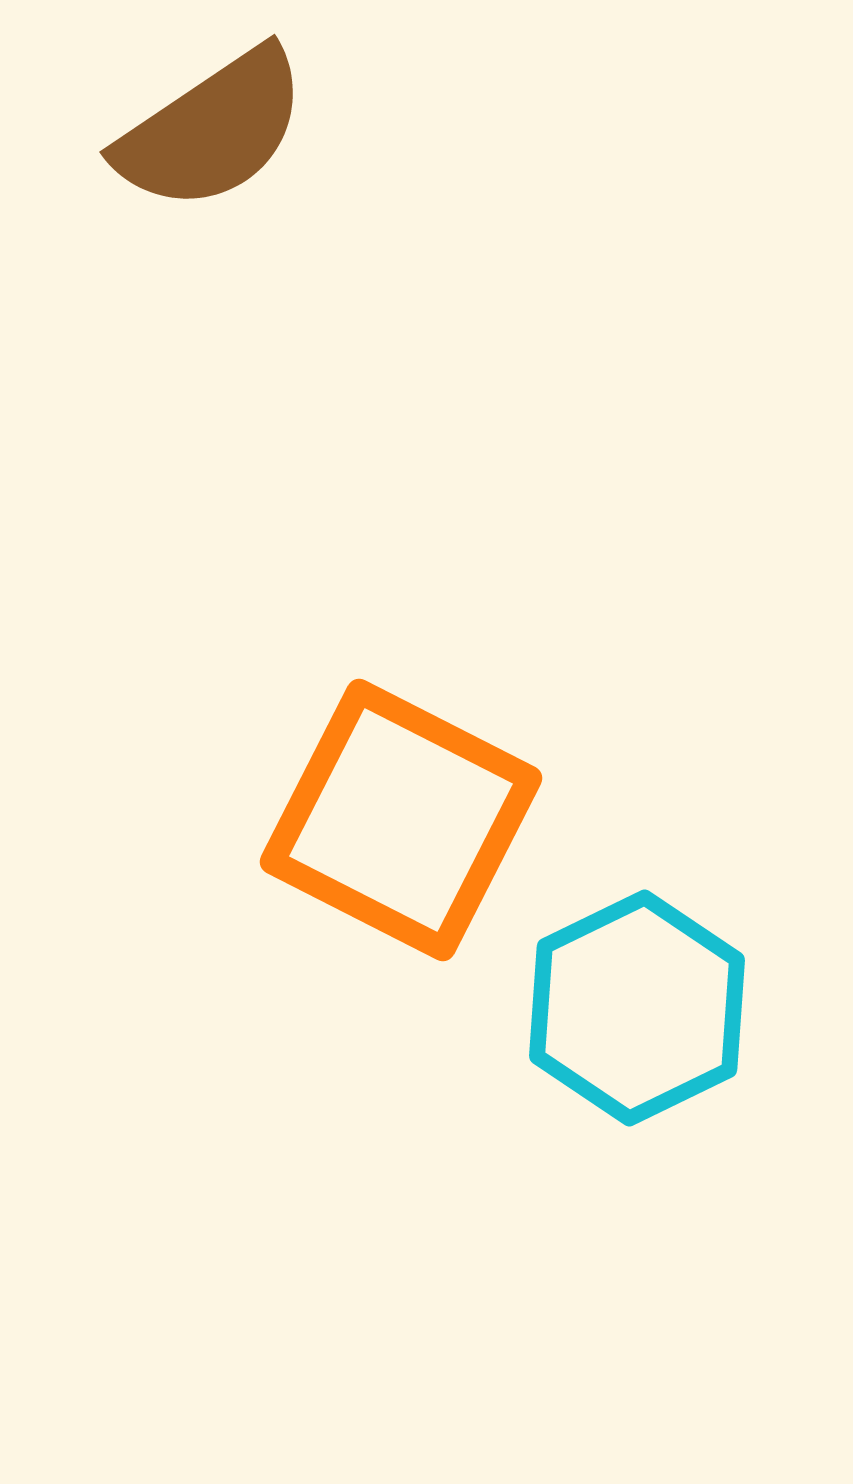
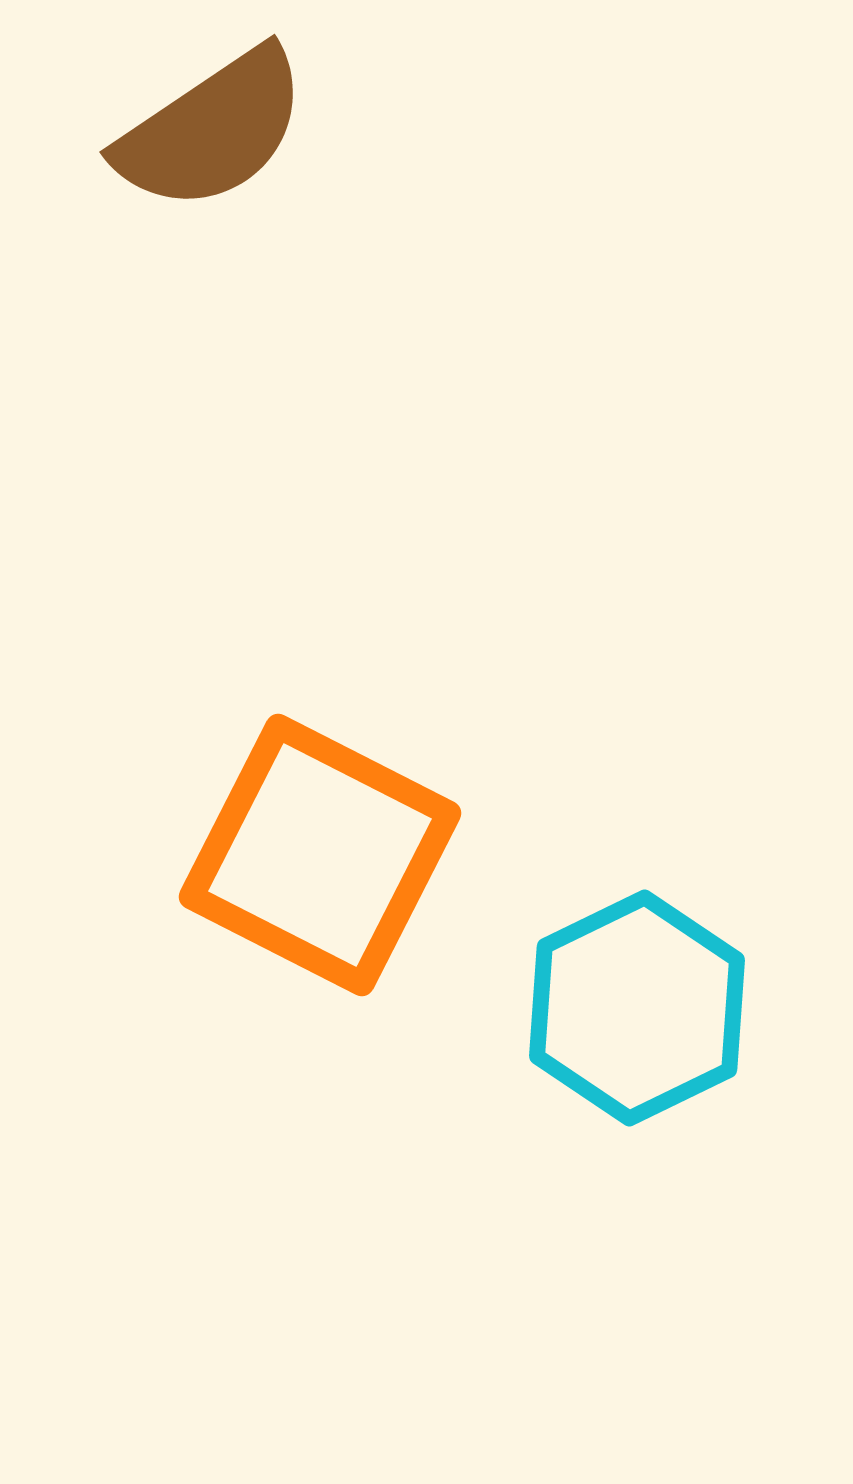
orange square: moved 81 px left, 35 px down
